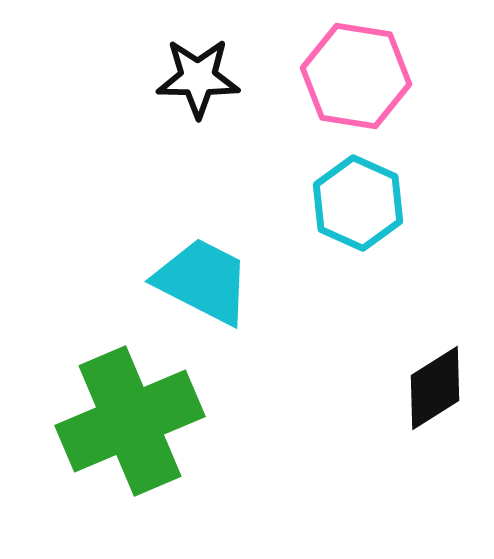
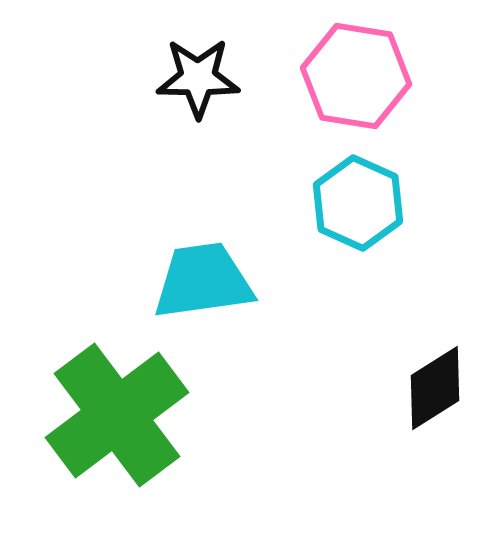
cyan trapezoid: rotated 35 degrees counterclockwise
green cross: moved 13 px left, 6 px up; rotated 14 degrees counterclockwise
